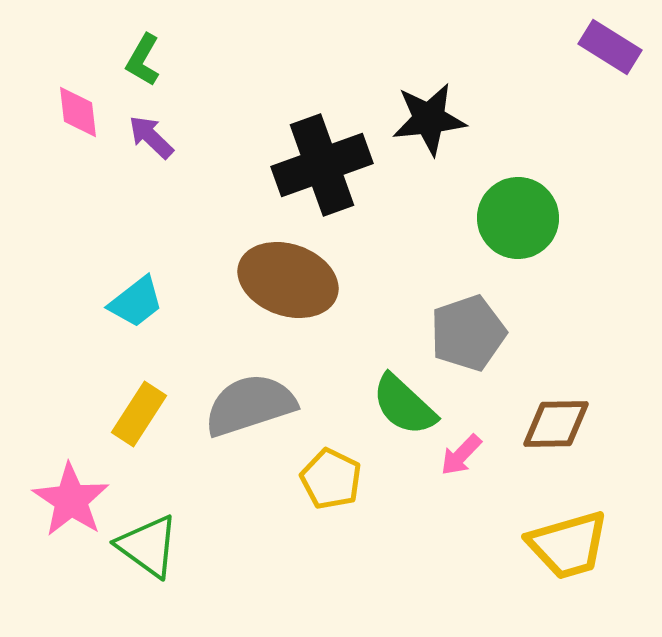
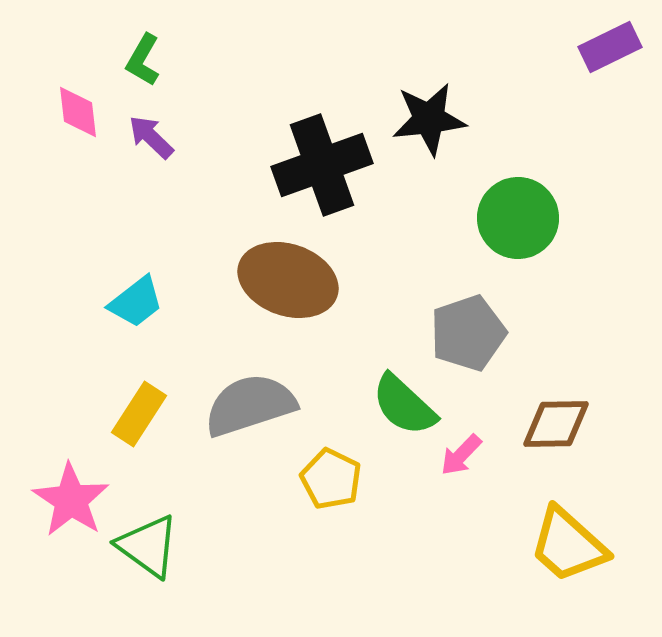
purple rectangle: rotated 58 degrees counterclockwise
yellow trapezoid: rotated 58 degrees clockwise
